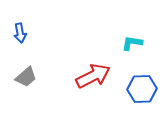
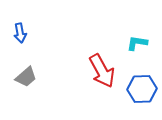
cyan L-shape: moved 5 px right
red arrow: moved 9 px right, 5 px up; rotated 88 degrees clockwise
